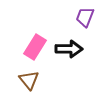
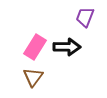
black arrow: moved 2 px left, 2 px up
brown triangle: moved 4 px right, 3 px up; rotated 15 degrees clockwise
